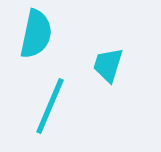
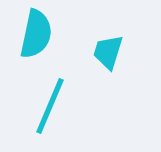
cyan trapezoid: moved 13 px up
